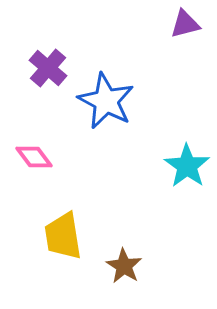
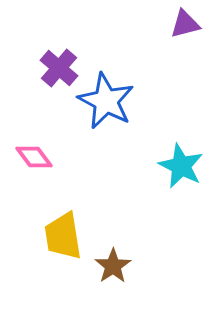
purple cross: moved 11 px right
cyan star: moved 6 px left; rotated 9 degrees counterclockwise
brown star: moved 11 px left; rotated 6 degrees clockwise
